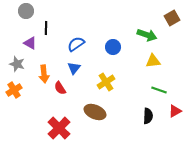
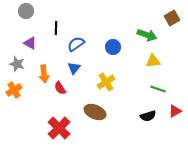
black line: moved 10 px right
green line: moved 1 px left, 1 px up
black semicircle: rotated 70 degrees clockwise
